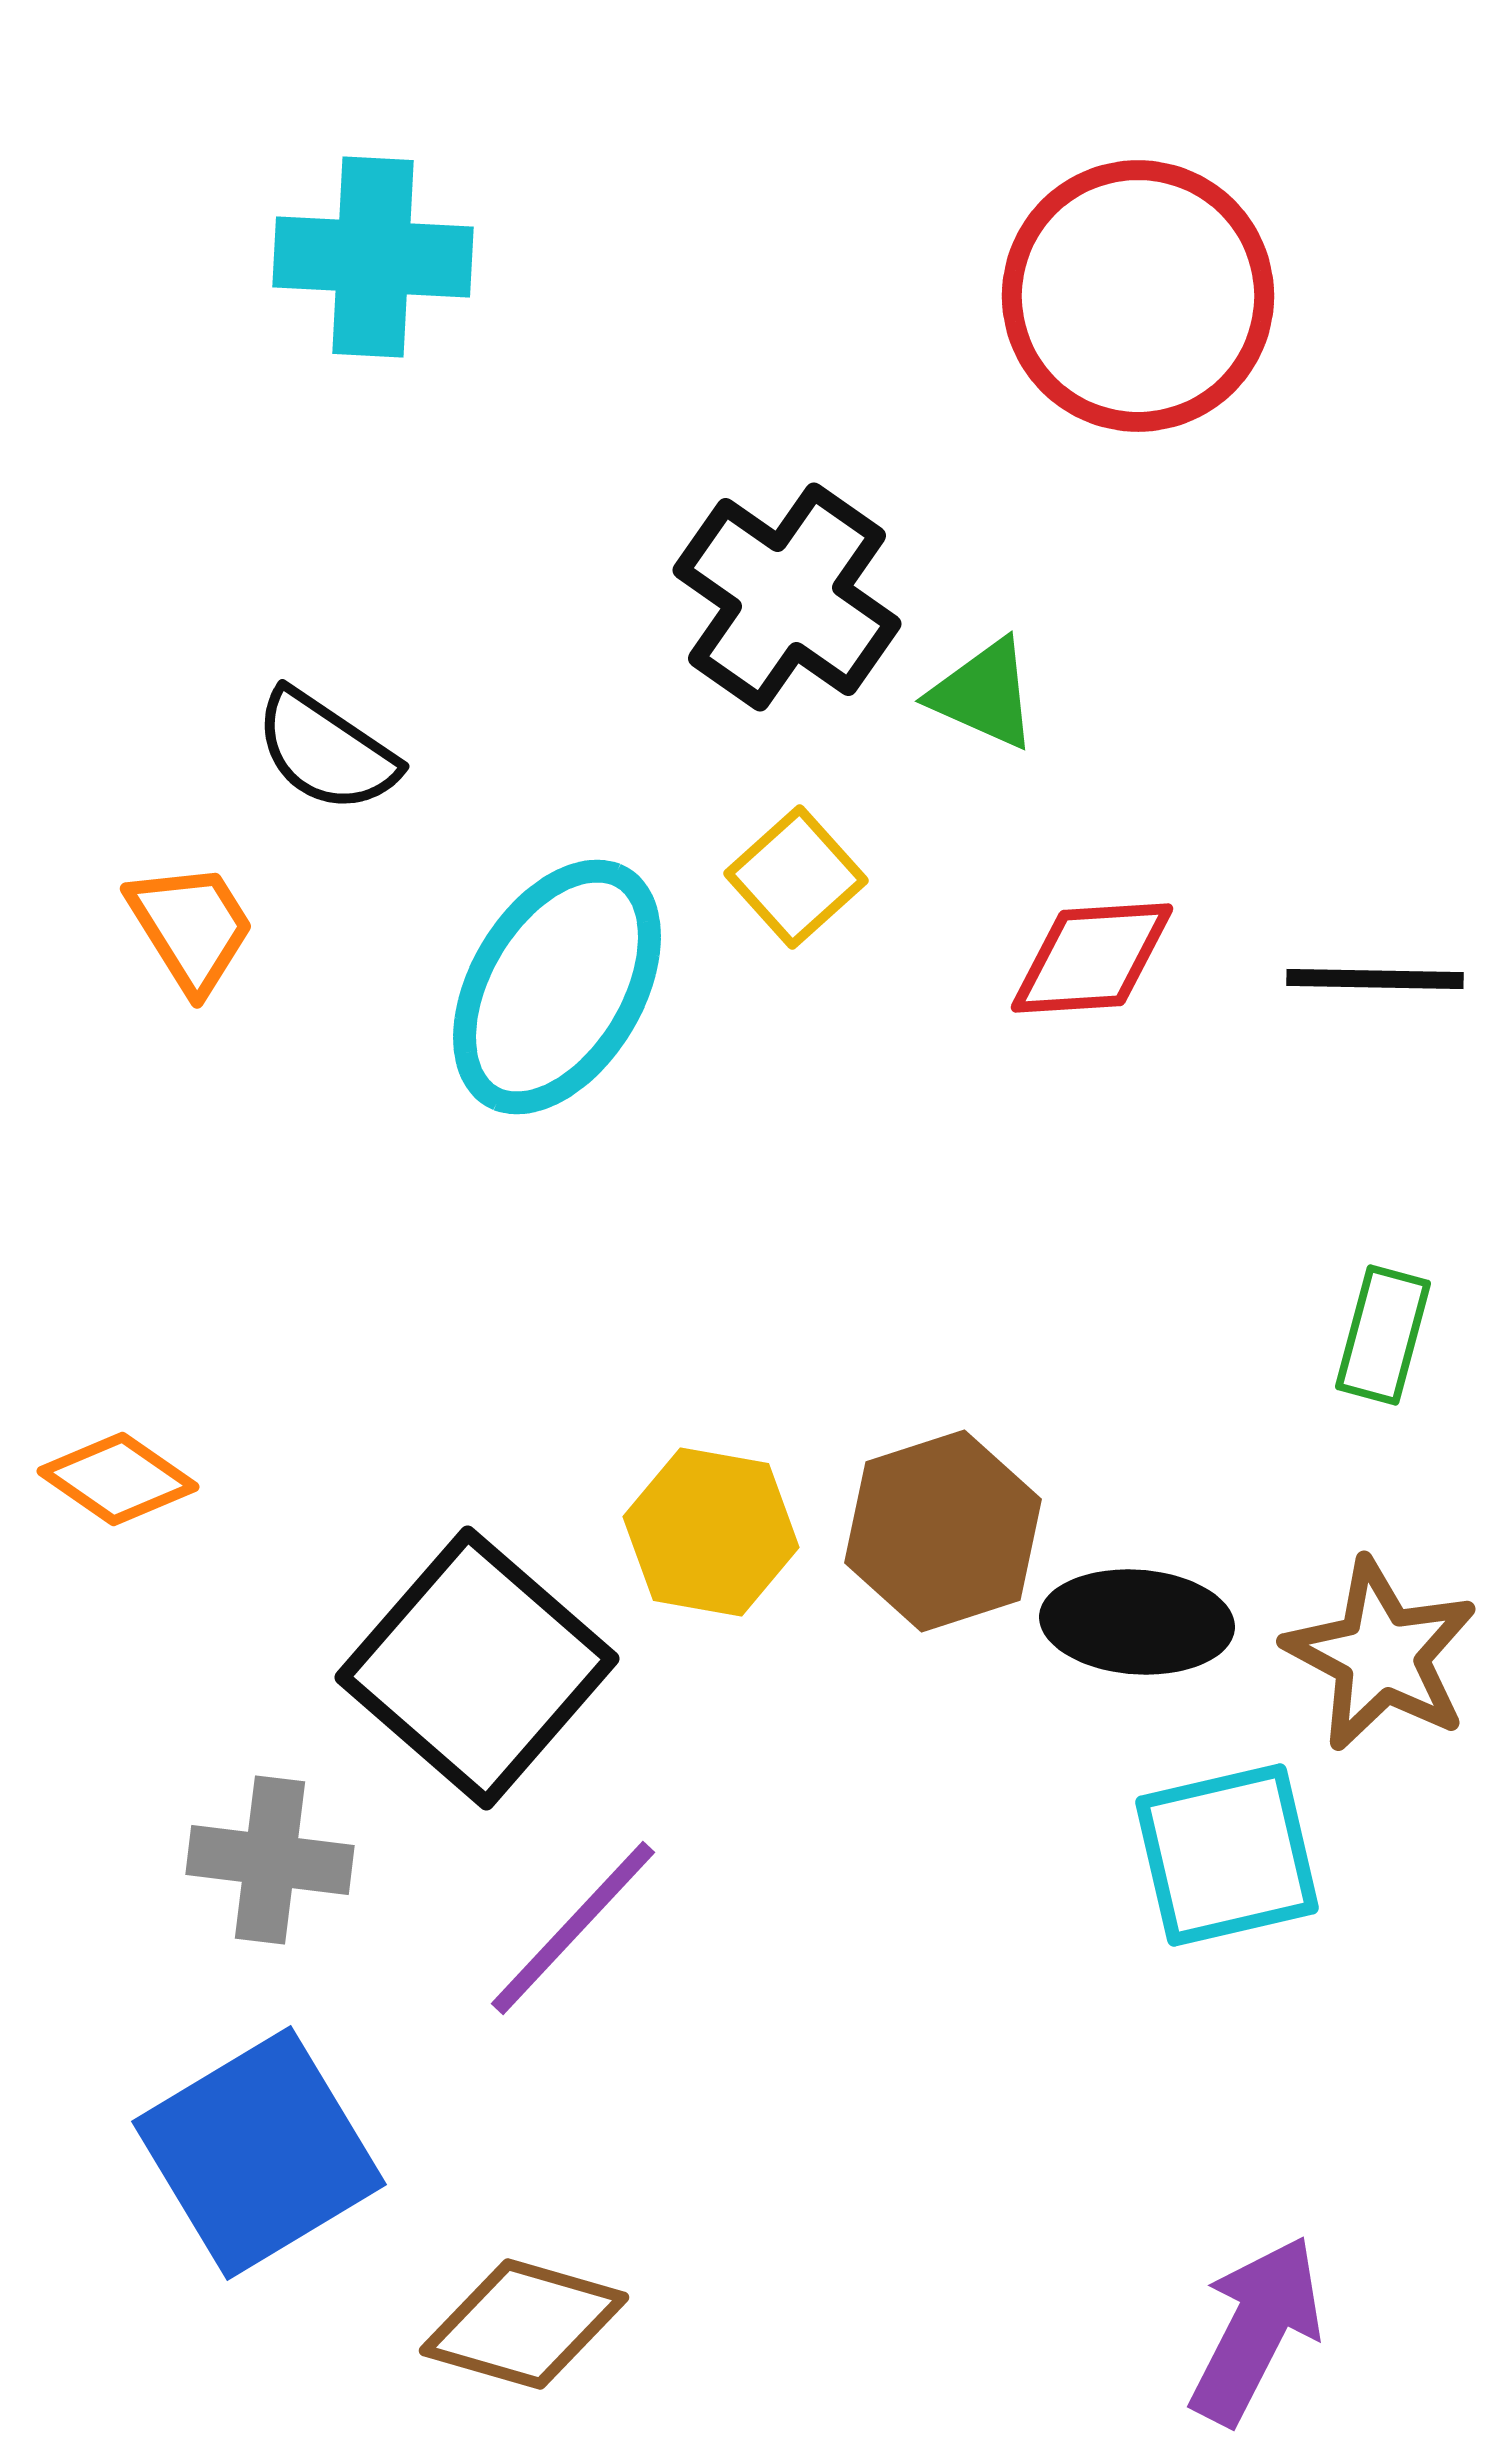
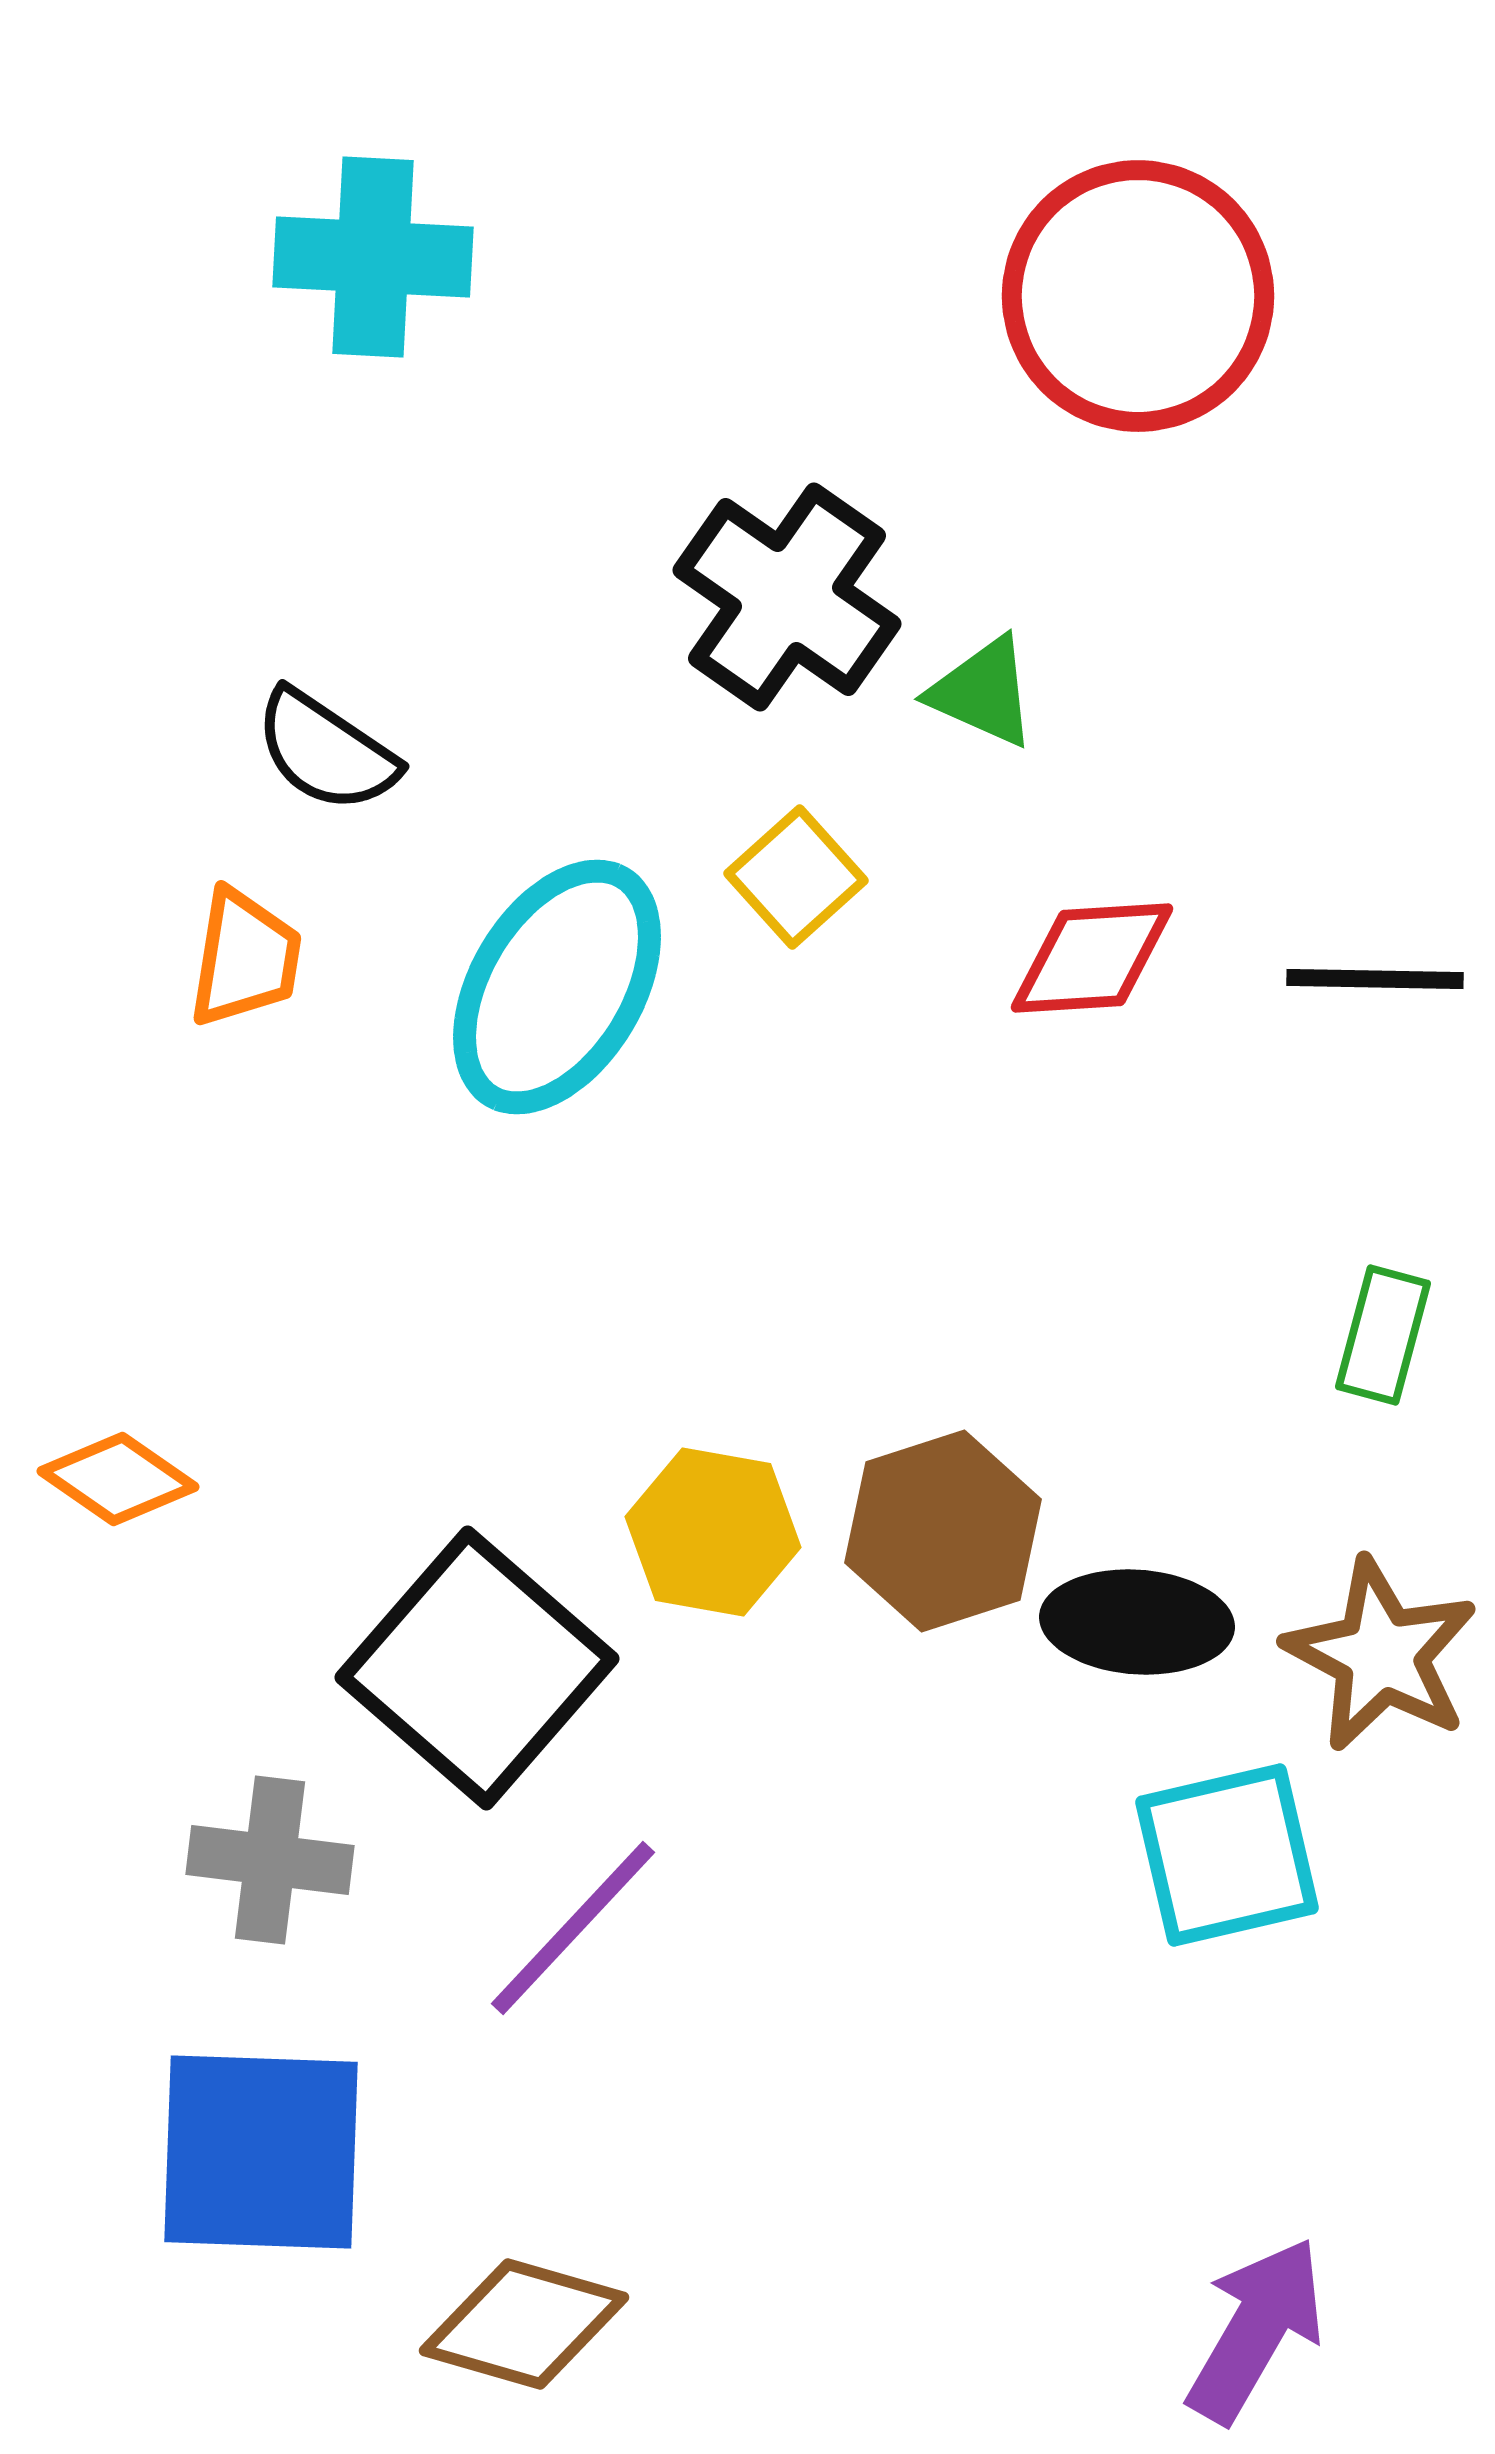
green triangle: moved 1 px left, 2 px up
orange trapezoid: moved 54 px right, 31 px down; rotated 41 degrees clockwise
yellow hexagon: moved 2 px right
blue square: moved 2 px right, 1 px up; rotated 33 degrees clockwise
purple arrow: rotated 3 degrees clockwise
